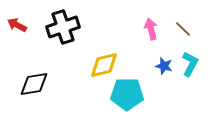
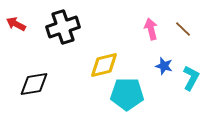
red arrow: moved 1 px left, 1 px up
cyan L-shape: moved 1 px right, 14 px down
